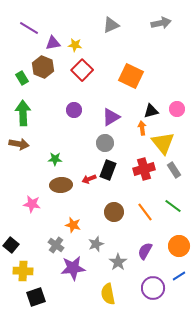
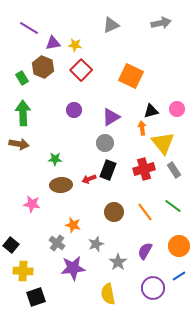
red square at (82, 70): moved 1 px left
gray cross at (56, 245): moved 1 px right, 2 px up
